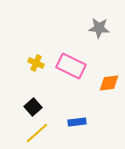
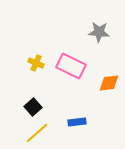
gray star: moved 4 px down
